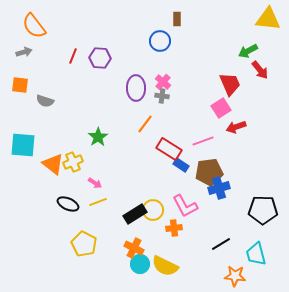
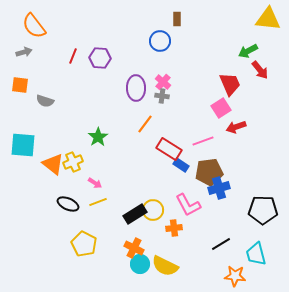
pink L-shape at (185, 206): moved 3 px right, 1 px up
